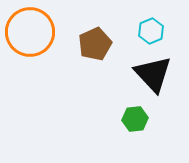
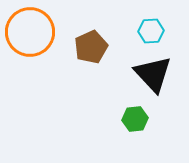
cyan hexagon: rotated 20 degrees clockwise
brown pentagon: moved 4 px left, 3 px down
